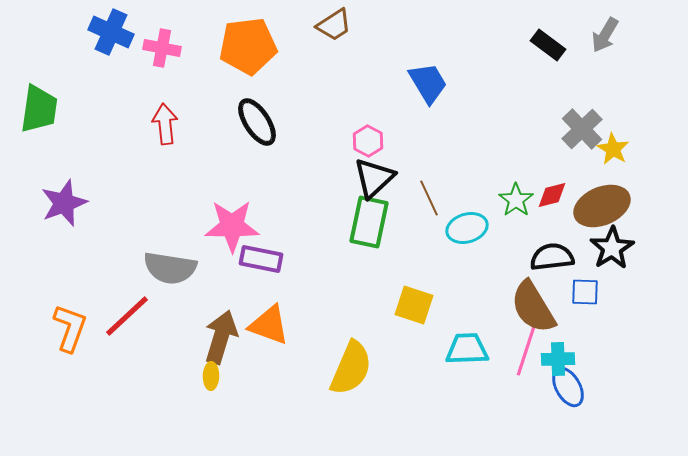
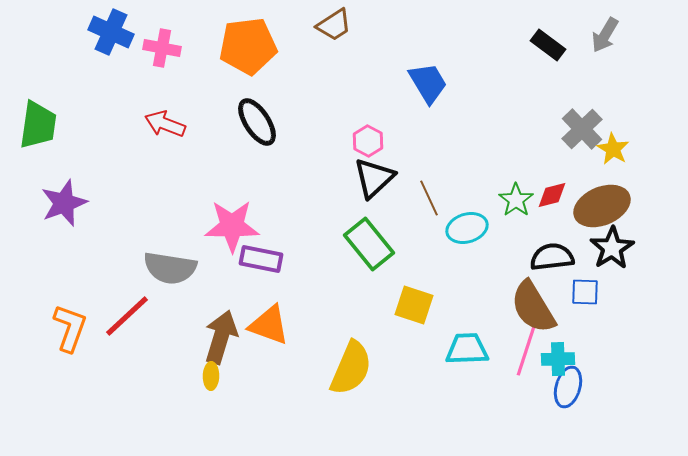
green trapezoid: moved 1 px left, 16 px down
red arrow: rotated 63 degrees counterclockwise
green rectangle: moved 22 px down; rotated 51 degrees counterclockwise
blue ellipse: rotated 45 degrees clockwise
